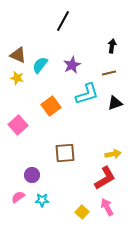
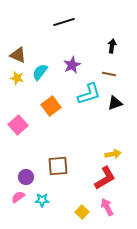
black line: moved 1 px right, 1 px down; rotated 45 degrees clockwise
cyan semicircle: moved 7 px down
brown line: moved 1 px down; rotated 24 degrees clockwise
cyan L-shape: moved 2 px right
brown square: moved 7 px left, 13 px down
purple circle: moved 6 px left, 2 px down
